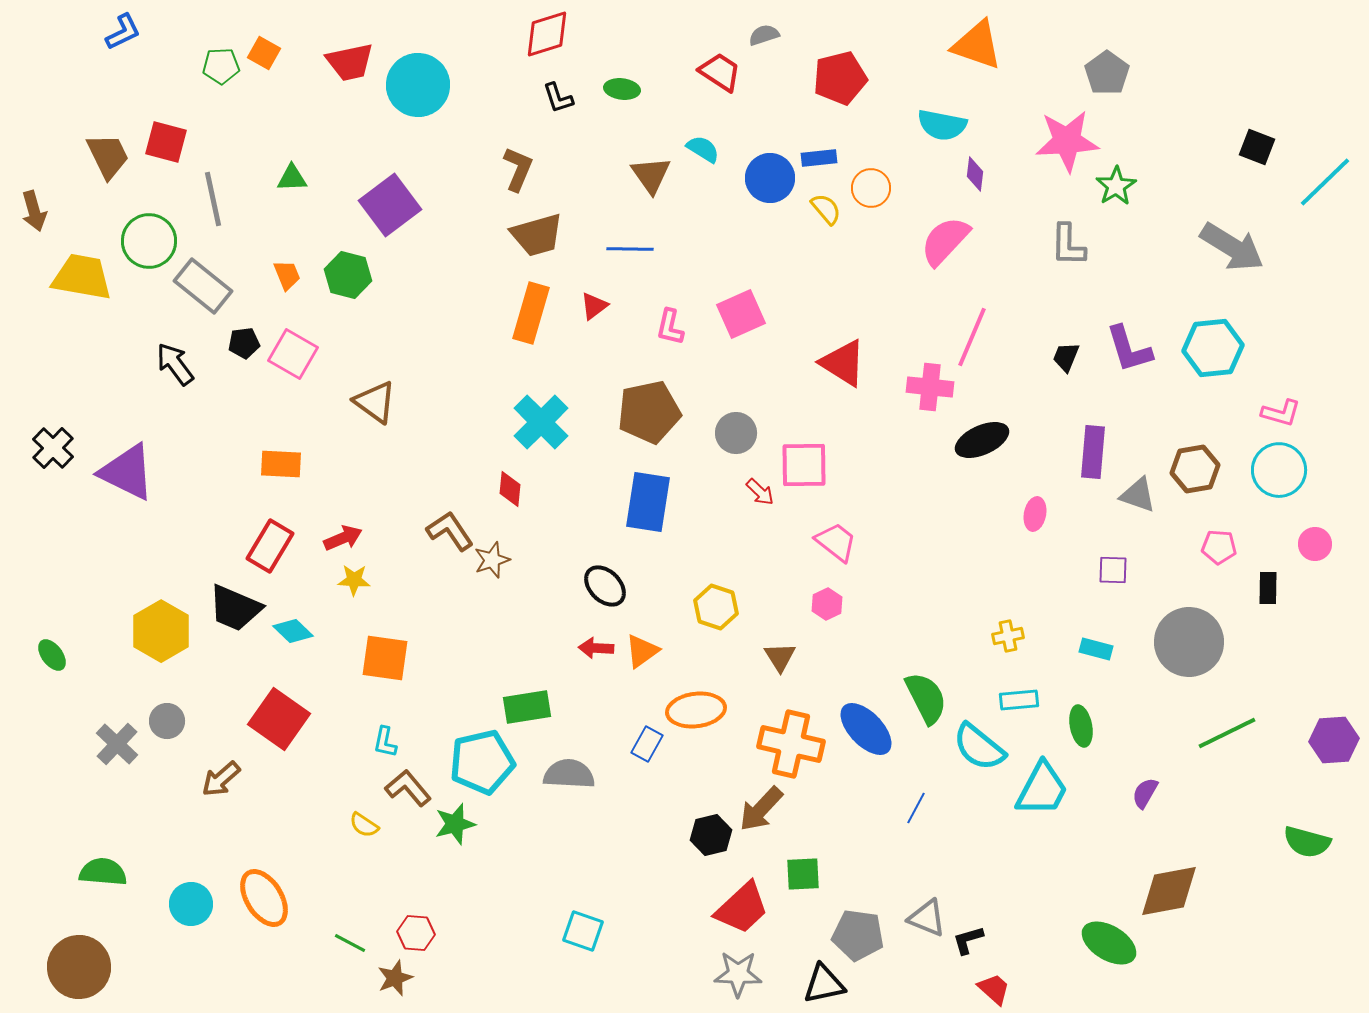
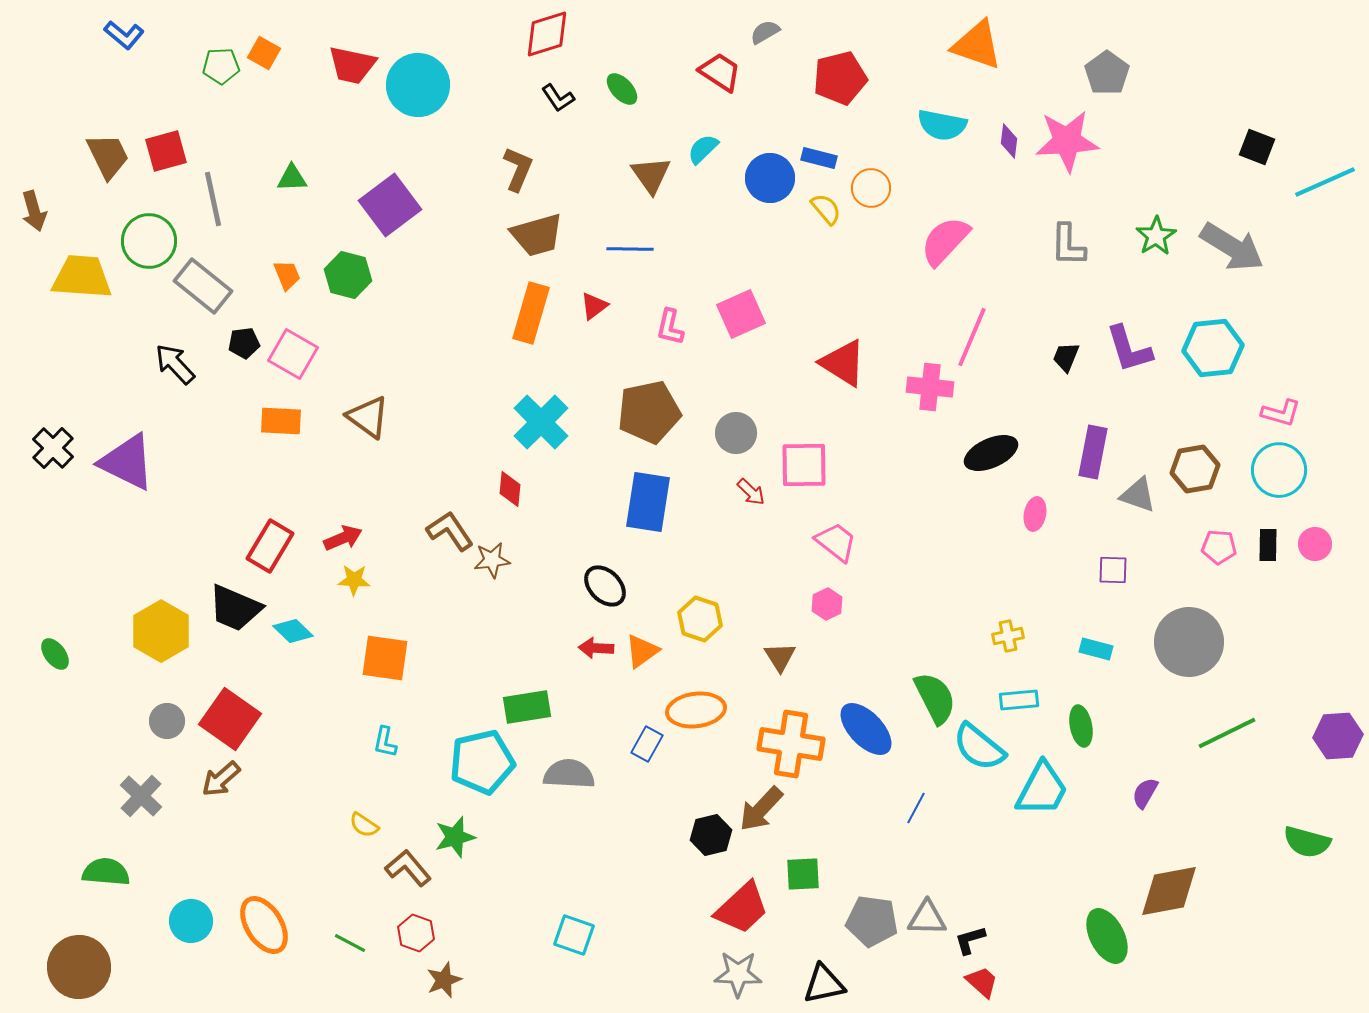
blue L-shape at (123, 32): moved 1 px right, 3 px down; rotated 66 degrees clockwise
gray semicircle at (764, 35): moved 1 px right, 3 px up; rotated 12 degrees counterclockwise
red trapezoid at (350, 62): moved 2 px right, 3 px down; rotated 24 degrees clockwise
green ellipse at (622, 89): rotated 40 degrees clockwise
black L-shape at (558, 98): rotated 16 degrees counterclockwise
red square at (166, 142): moved 9 px down; rotated 30 degrees counterclockwise
cyan semicircle at (703, 149): rotated 76 degrees counterclockwise
blue rectangle at (819, 158): rotated 20 degrees clockwise
purple diamond at (975, 174): moved 34 px right, 33 px up
cyan line at (1325, 182): rotated 20 degrees clockwise
green star at (1116, 186): moved 40 px right, 50 px down
yellow trapezoid at (82, 277): rotated 6 degrees counterclockwise
black arrow at (175, 364): rotated 6 degrees counterclockwise
brown triangle at (375, 402): moved 7 px left, 15 px down
black ellipse at (982, 440): moved 9 px right, 13 px down
purple rectangle at (1093, 452): rotated 6 degrees clockwise
orange rectangle at (281, 464): moved 43 px up
purple triangle at (127, 472): moved 10 px up
red arrow at (760, 492): moved 9 px left
brown star at (492, 560): rotated 12 degrees clockwise
black rectangle at (1268, 588): moved 43 px up
yellow hexagon at (716, 607): moved 16 px left, 12 px down
green ellipse at (52, 655): moved 3 px right, 1 px up
green semicircle at (926, 698): moved 9 px right
red square at (279, 719): moved 49 px left
purple hexagon at (1334, 740): moved 4 px right, 4 px up
gray cross at (117, 744): moved 24 px right, 52 px down
orange cross at (791, 744): rotated 4 degrees counterclockwise
brown L-shape at (408, 788): moved 80 px down
green star at (455, 824): moved 13 px down
green semicircle at (103, 872): moved 3 px right
orange ellipse at (264, 898): moved 27 px down
cyan circle at (191, 904): moved 17 px down
gray triangle at (927, 918): rotated 21 degrees counterclockwise
cyan square at (583, 931): moved 9 px left, 4 px down
red hexagon at (416, 933): rotated 15 degrees clockwise
gray pentagon at (858, 935): moved 14 px right, 14 px up
black L-shape at (968, 940): moved 2 px right
green ellipse at (1109, 943): moved 2 px left, 7 px up; rotated 32 degrees clockwise
brown star at (395, 978): moved 49 px right, 2 px down
red trapezoid at (994, 989): moved 12 px left, 7 px up
